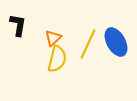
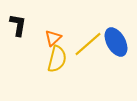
yellow line: rotated 24 degrees clockwise
